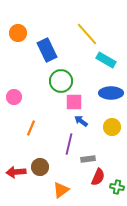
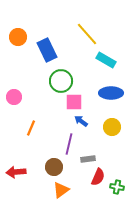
orange circle: moved 4 px down
brown circle: moved 14 px right
